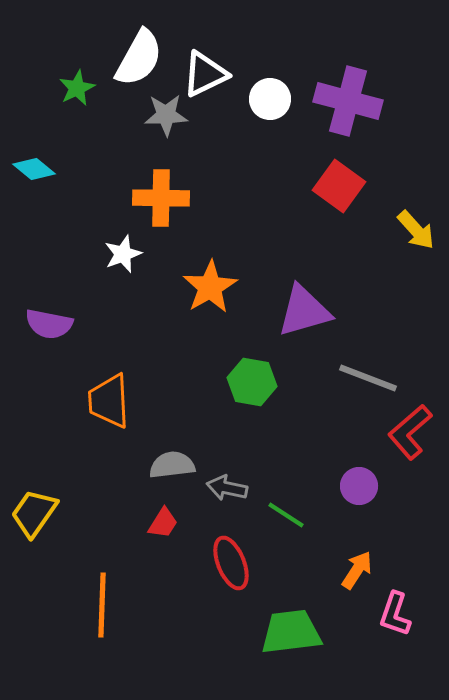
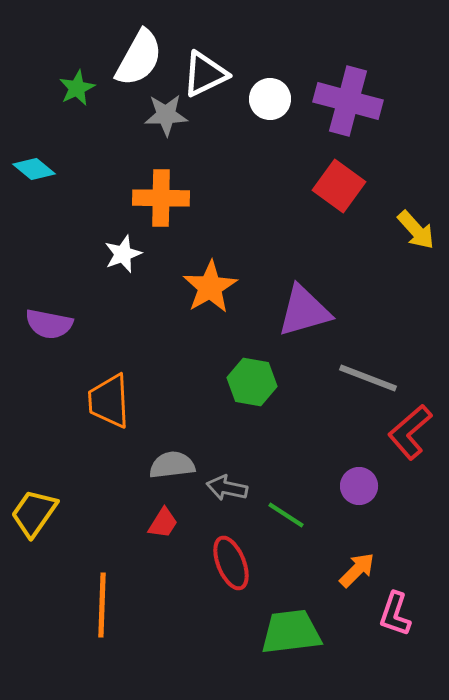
orange arrow: rotated 12 degrees clockwise
